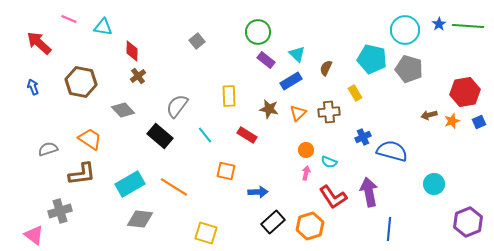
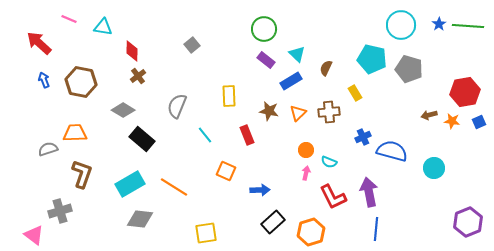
cyan circle at (405, 30): moved 4 px left, 5 px up
green circle at (258, 32): moved 6 px right, 3 px up
gray square at (197, 41): moved 5 px left, 4 px down
blue arrow at (33, 87): moved 11 px right, 7 px up
gray semicircle at (177, 106): rotated 15 degrees counterclockwise
brown star at (269, 109): moved 2 px down
gray diamond at (123, 110): rotated 15 degrees counterclockwise
orange star at (452, 121): rotated 28 degrees clockwise
red rectangle at (247, 135): rotated 36 degrees clockwise
black rectangle at (160, 136): moved 18 px left, 3 px down
orange trapezoid at (90, 139): moved 15 px left, 6 px up; rotated 35 degrees counterclockwise
orange square at (226, 171): rotated 12 degrees clockwise
brown L-shape at (82, 174): rotated 64 degrees counterclockwise
cyan circle at (434, 184): moved 16 px up
blue arrow at (258, 192): moved 2 px right, 2 px up
red L-shape at (333, 197): rotated 8 degrees clockwise
orange hexagon at (310, 226): moved 1 px right, 6 px down
blue line at (389, 229): moved 13 px left
yellow square at (206, 233): rotated 25 degrees counterclockwise
